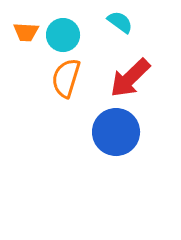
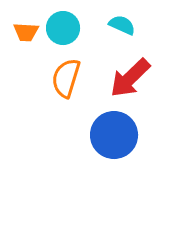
cyan semicircle: moved 2 px right, 3 px down; rotated 12 degrees counterclockwise
cyan circle: moved 7 px up
blue circle: moved 2 px left, 3 px down
